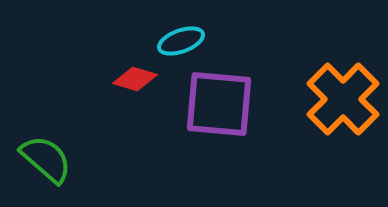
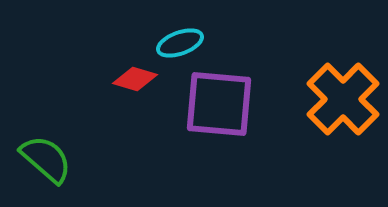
cyan ellipse: moved 1 px left, 2 px down
